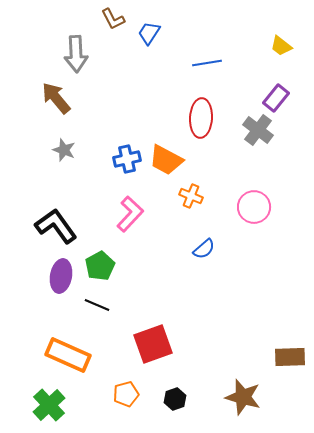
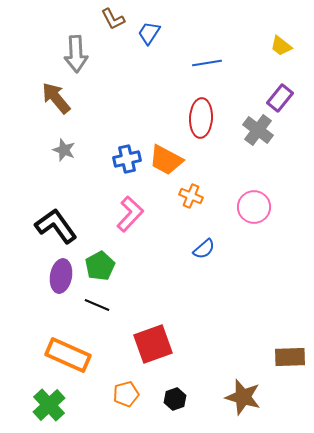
purple rectangle: moved 4 px right
